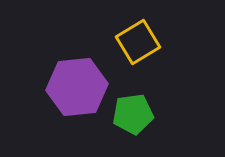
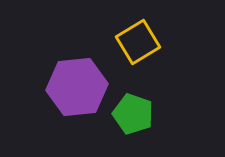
green pentagon: rotated 27 degrees clockwise
